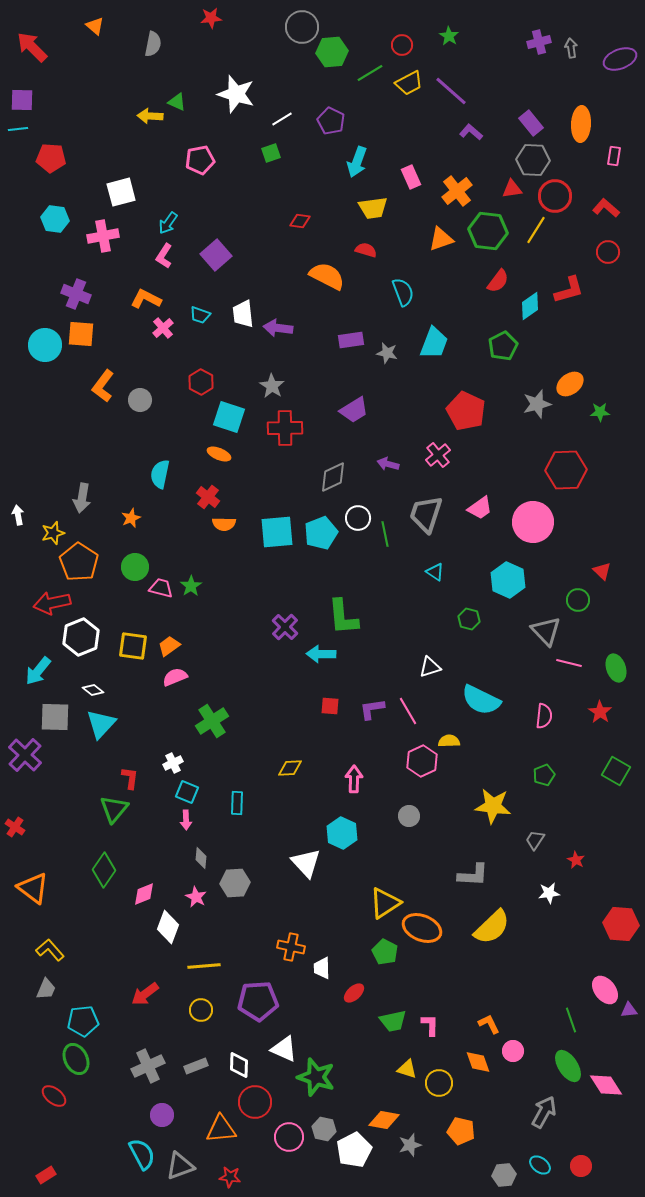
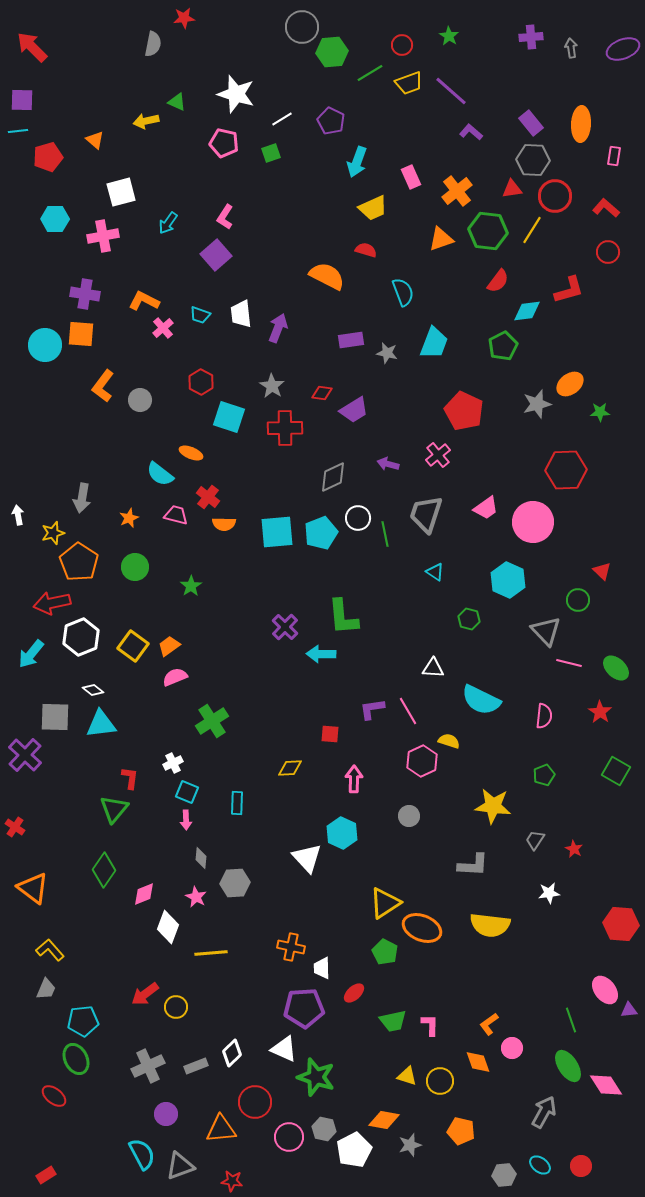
red star at (211, 18): moved 27 px left
orange triangle at (95, 26): moved 114 px down
purple cross at (539, 42): moved 8 px left, 5 px up; rotated 10 degrees clockwise
purple ellipse at (620, 59): moved 3 px right, 10 px up
yellow trapezoid at (409, 83): rotated 8 degrees clockwise
yellow arrow at (150, 116): moved 4 px left, 5 px down; rotated 15 degrees counterclockwise
cyan line at (18, 129): moved 2 px down
red pentagon at (51, 158): moved 3 px left, 1 px up; rotated 20 degrees counterclockwise
pink pentagon at (200, 160): moved 24 px right, 17 px up; rotated 24 degrees clockwise
yellow trapezoid at (373, 208): rotated 16 degrees counterclockwise
cyan hexagon at (55, 219): rotated 8 degrees counterclockwise
red diamond at (300, 221): moved 22 px right, 172 px down
yellow line at (536, 230): moved 4 px left
pink L-shape at (164, 256): moved 61 px right, 39 px up
purple cross at (76, 294): moved 9 px right; rotated 12 degrees counterclockwise
orange L-shape at (146, 299): moved 2 px left, 2 px down
cyan diamond at (530, 306): moved 3 px left, 5 px down; rotated 28 degrees clockwise
white trapezoid at (243, 314): moved 2 px left
purple arrow at (278, 328): rotated 104 degrees clockwise
red pentagon at (466, 411): moved 2 px left
orange ellipse at (219, 454): moved 28 px left, 1 px up
cyan semicircle at (160, 474): rotated 64 degrees counterclockwise
pink trapezoid at (480, 508): moved 6 px right
orange star at (131, 518): moved 2 px left
pink trapezoid at (161, 588): moved 15 px right, 73 px up
yellow square at (133, 646): rotated 28 degrees clockwise
white triangle at (430, 667): moved 3 px right, 1 px down; rotated 20 degrees clockwise
green ellipse at (616, 668): rotated 28 degrees counterclockwise
cyan arrow at (38, 671): moved 7 px left, 17 px up
red square at (330, 706): moved 28 px down
cyan triangle at (101, 724): rotated 40 degrees clockwise
yellow semicircle at (449, 741): rotated 20 degrees clockwise
red star at (576, 860): moved 2 px left, 11 px up
white triangle at (306, 863): moved 1 px right, 5 px up
gray L-shape at (473, 875): moved 10 px up
yellow semicircle at (492, 927): moved 2 px left, 2 px up; rotated 51 degrees clockwise
yellow line at (204, 966): moved 7 px right, 13 px up
purple pentagon at (258, 1001): moved 46 px right, 7 px down
yellow circle at (201, 1010): moved 25 px left, 3 px up
orange L-shape at (489, 1024): rotated 100 degrees counterclockwise
pink circle at (513, 1051): moved 1 px left, 3 px up
white diamond at (239, 1065): moved 7 px left, 12 px up; rotated 44 degrees clockwise
yellow triangle at (407, 1069): moved 7 px down
yellow circle at (439, 1083): moved 1 px right, 2 px up
purple circle at (162, 1115): moved 4 px right, 1 px up
red star at (230, 1177): moved 2 px right, 4 px down
